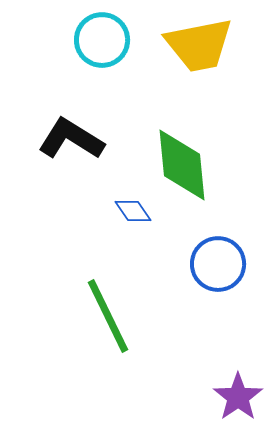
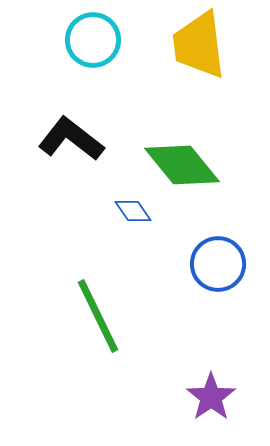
cyan circle: moved 9 px left
yellow trapezoid: rotated 94 degrees clockwise
black L-shape: rotated 6 degrees clockwise
green diamond: rotated 34 degrees counterclockwise
green line: moved 10 px left
purple star: moved 27 px left
